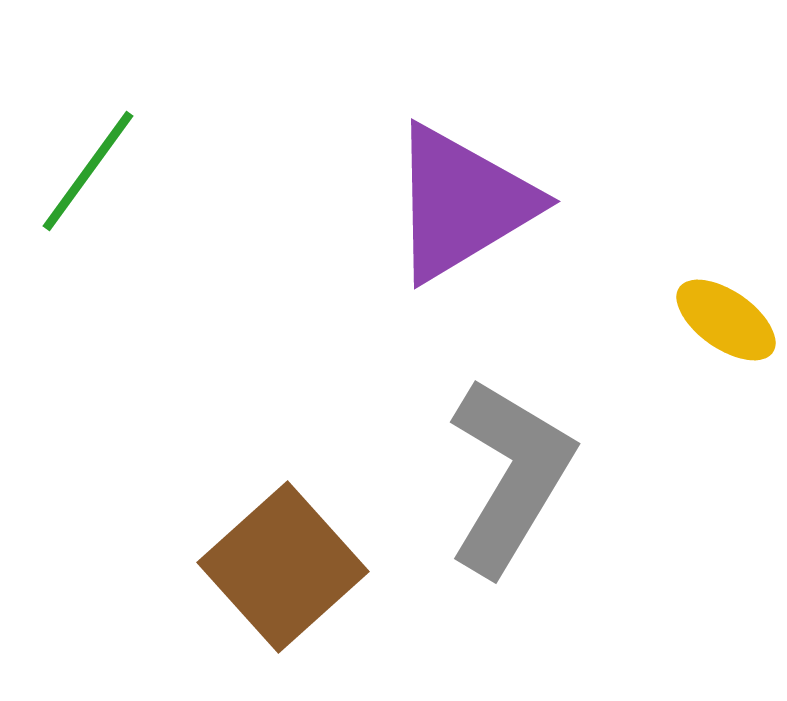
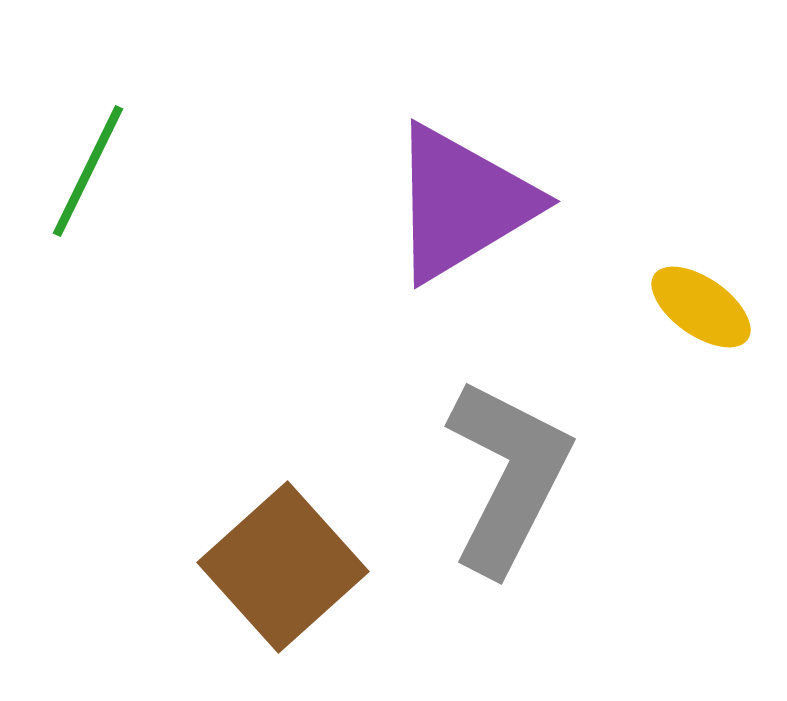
green line: rotated 10 degrees counterclockwise
yellow ellipse: moved 25 px left, 13 px up
gray L-shape: moved 2 px left; rotated 4 degrees counterclockwise
